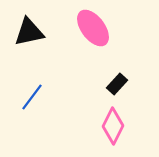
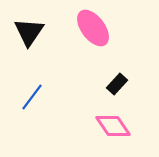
black triangle: rotated 44 degrees counterclockwise
pink diamond: rotated 60 degrees counterclockwise
